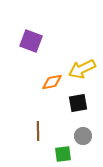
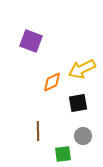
orange diamond: rotated 15 degrees counterclockwise
